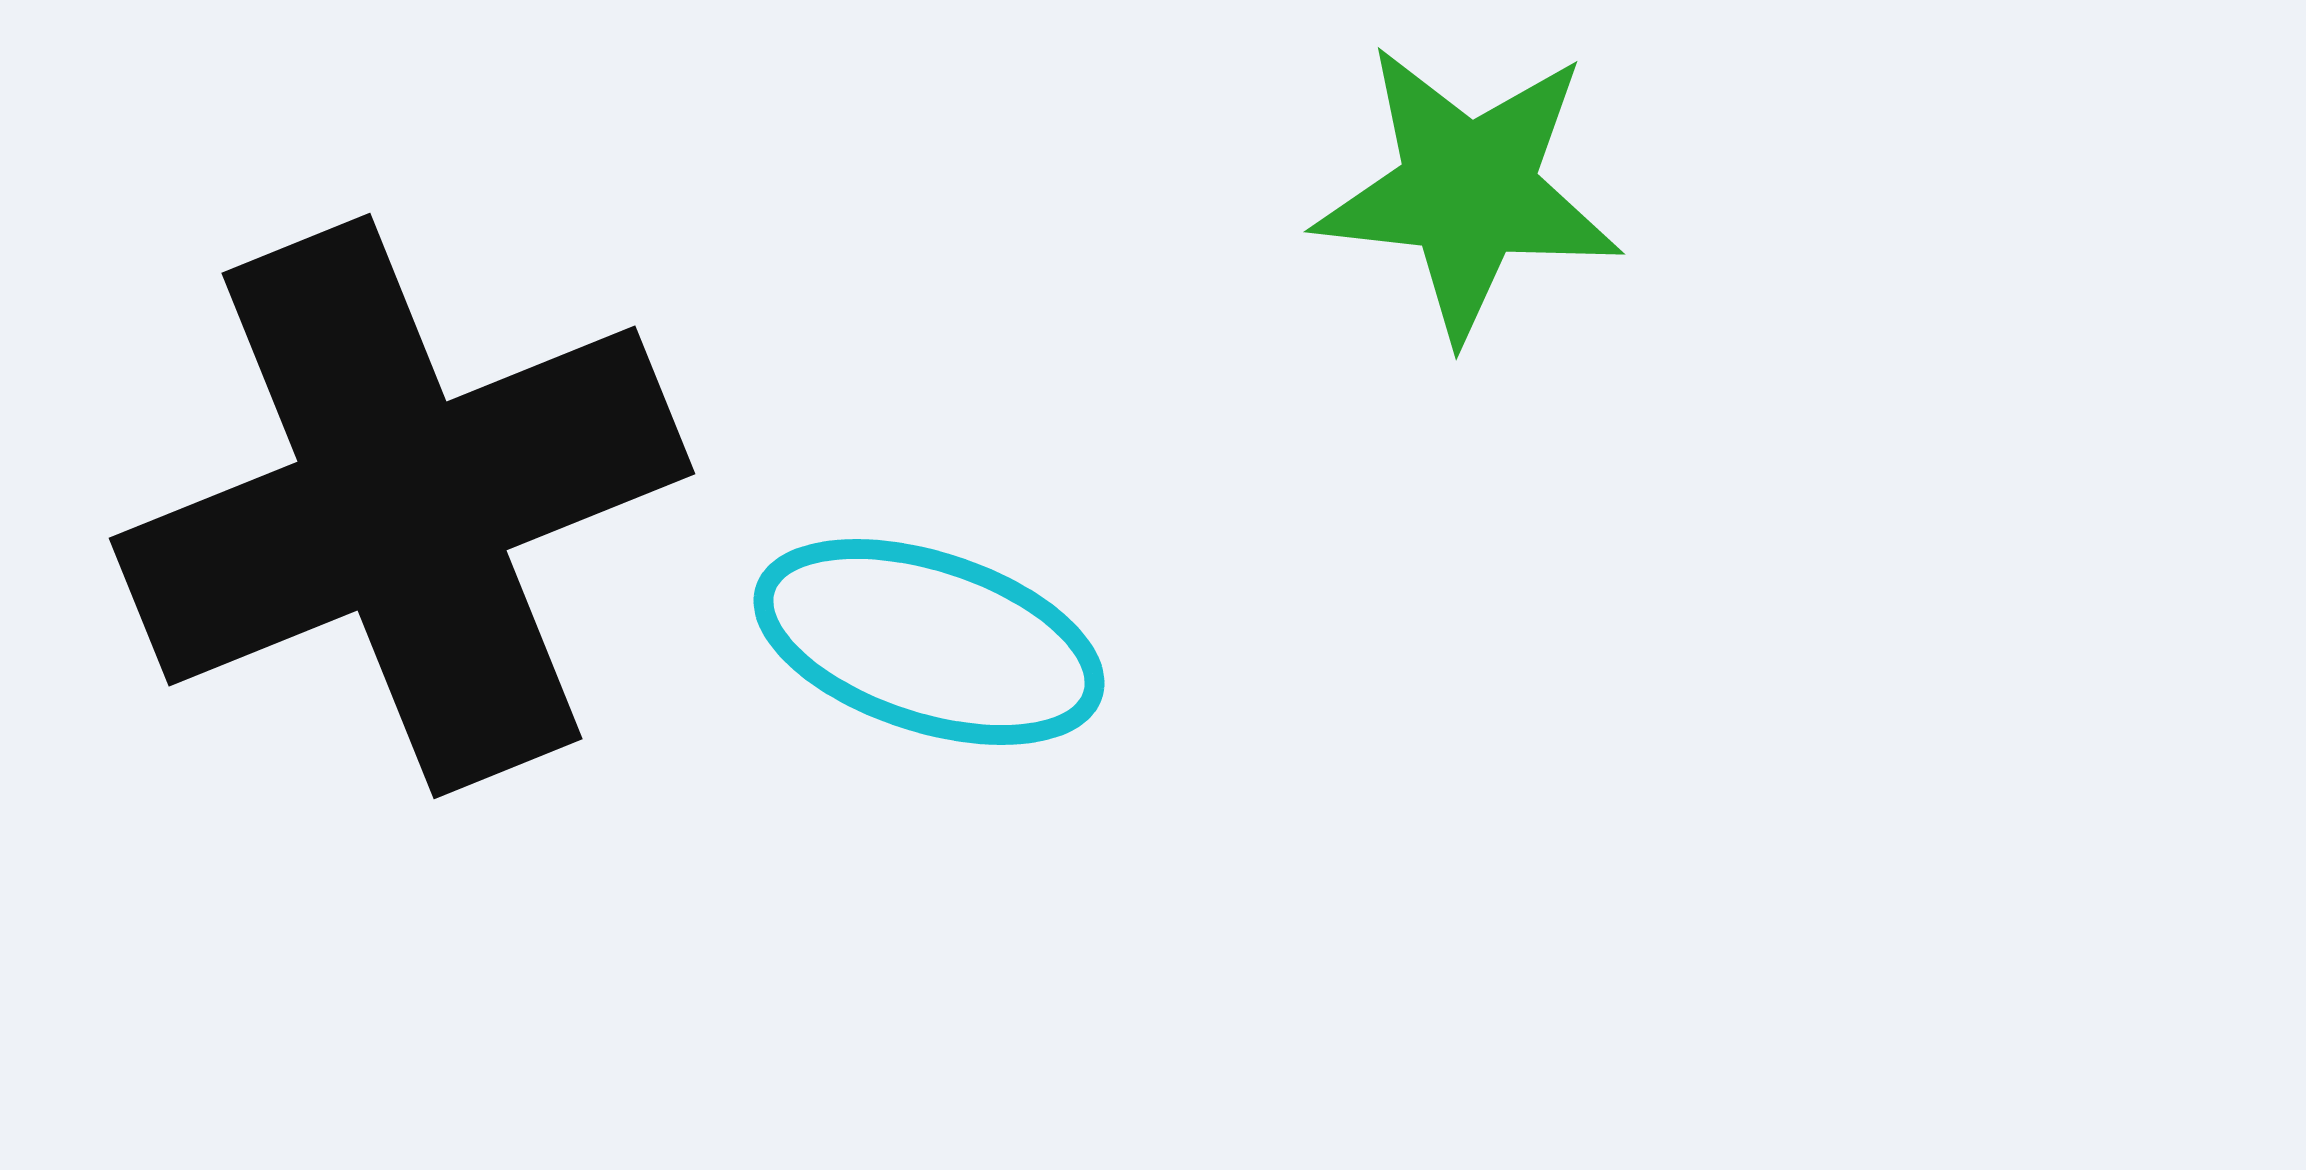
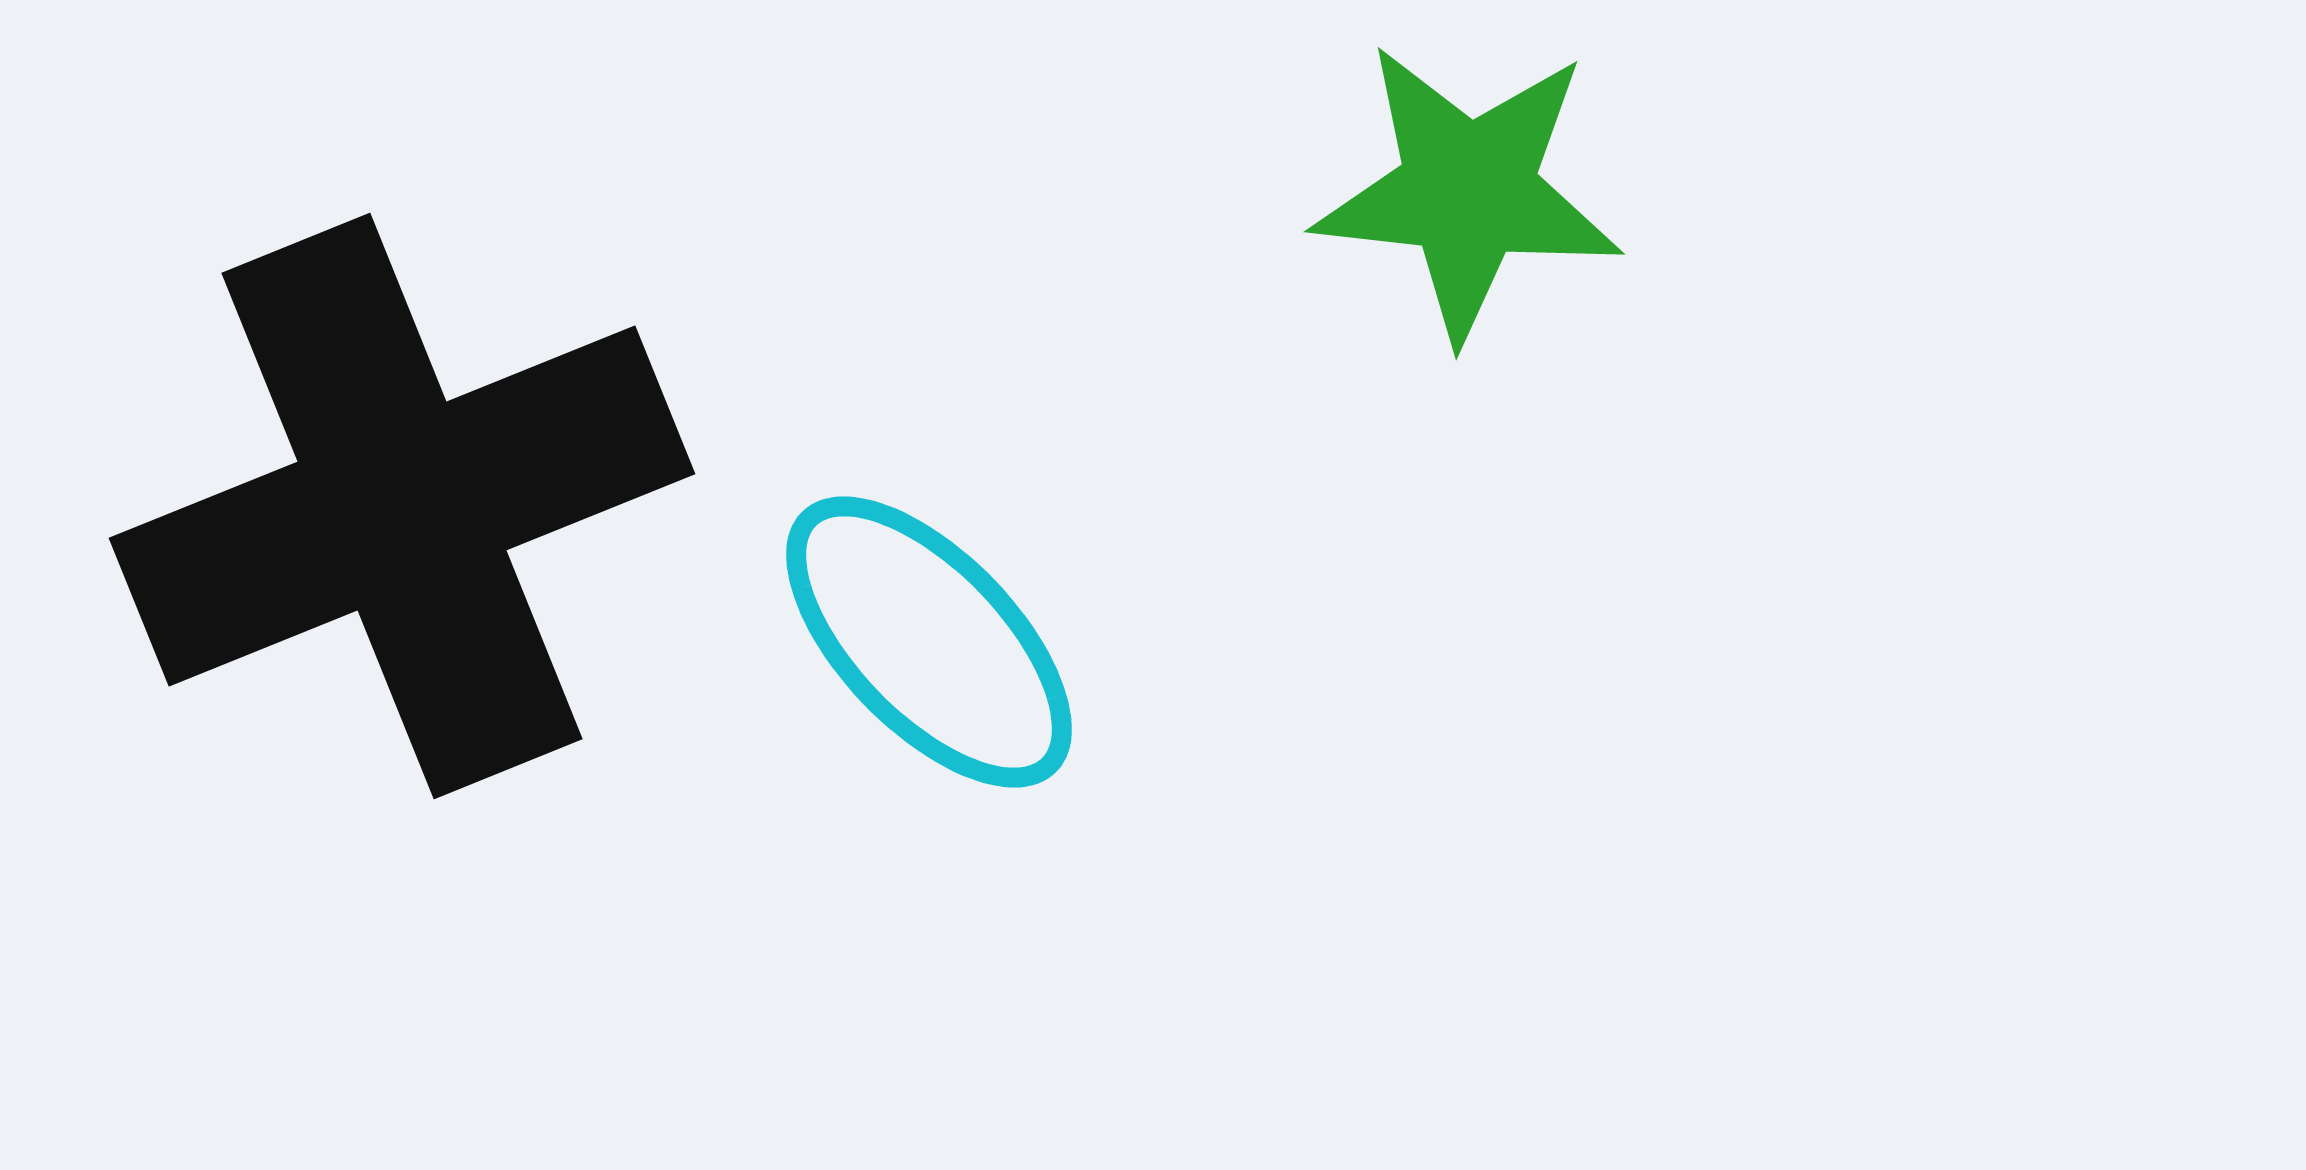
cyan ellipse: rotated 28 degrees clockwise
